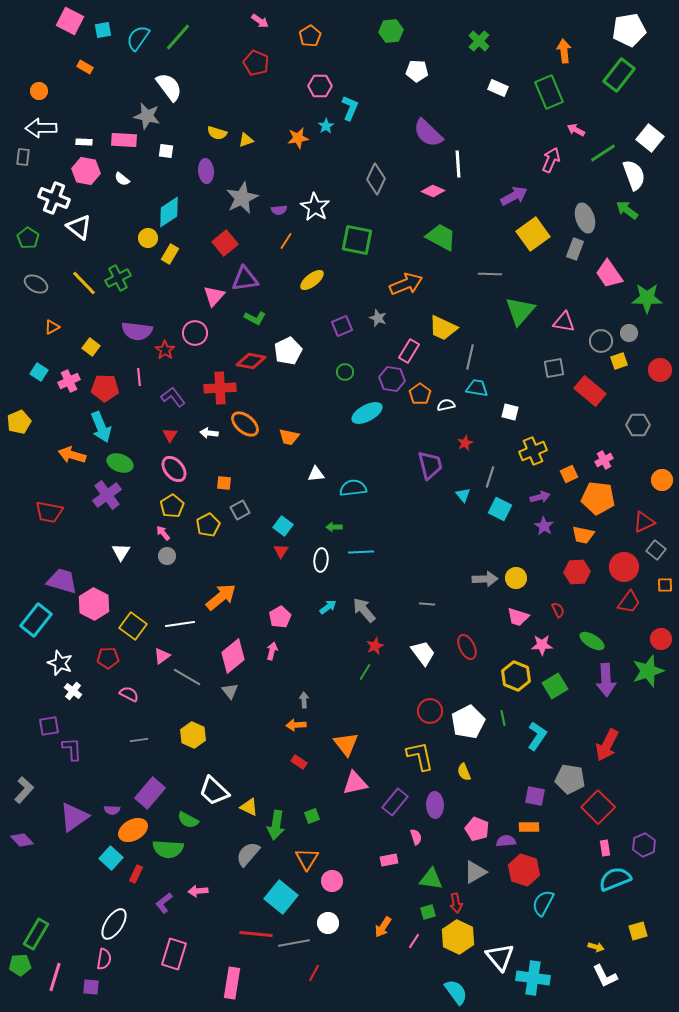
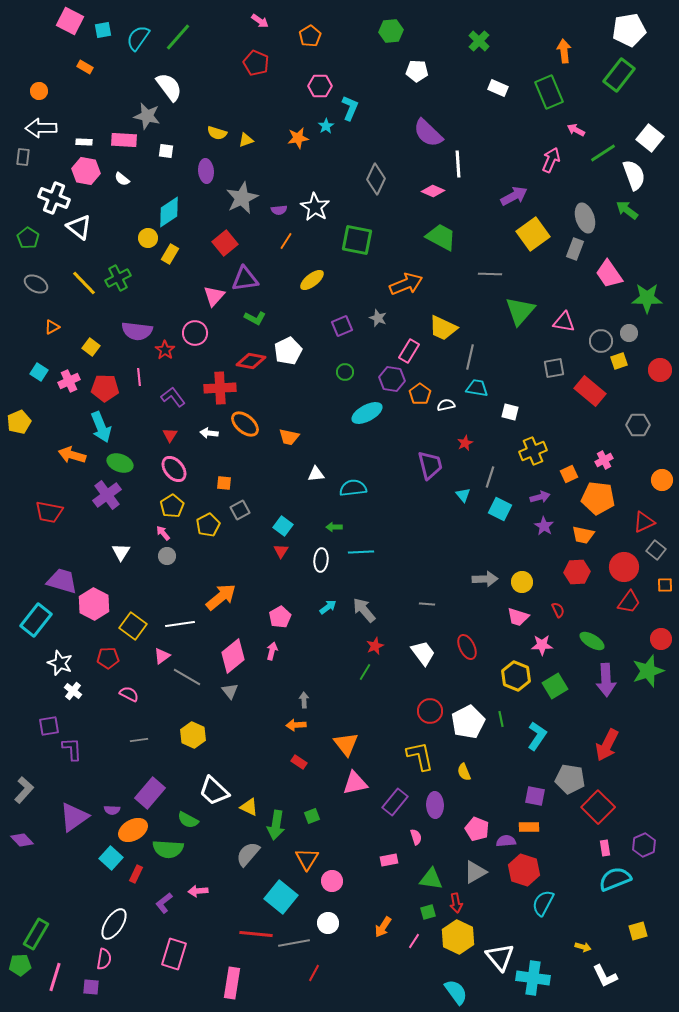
yellow circle at (516, 578): moved 6 px right, 4 px down
green line at (503, 718): moved 2 px left, 1 px down
yellow arrow at (596, 947): moved 13 px left
